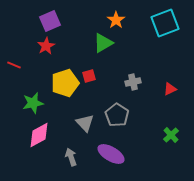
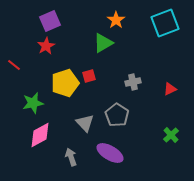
red line: rotated 16 degrees clockwise
pink diamond: moved 1 px right
purple ellipse: moved 1 px left, 1 px up
